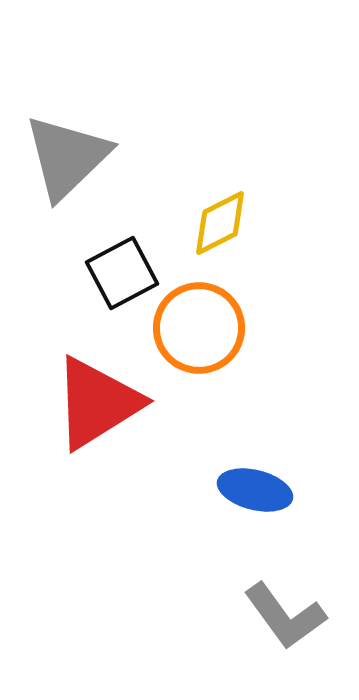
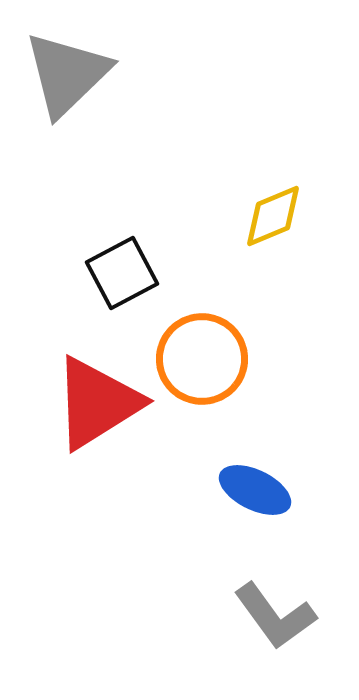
gray triangle: moved 83 px up
yellow diamond: moved 53 px right, 7 px up; rotated 4 degrees clockwise
orange circle: moved 3 px right, 31 px down
blue ellipse: rotated 12 degrees clockwise
gray L-shape: moved 10 px left
